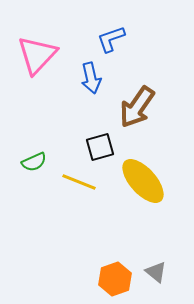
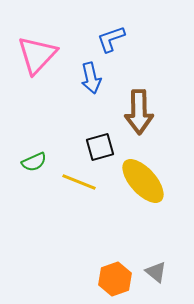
brown arrow: moved 2 px right, 5 px down; rotated 36 degrees counterclockwise
